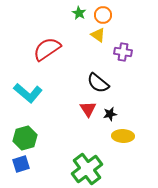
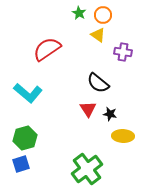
black star: rotated 24 degrees clockwise
